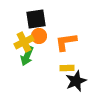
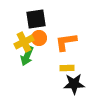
orange circle: moved 2 px down
black star: moved 2 px left, 3 px down; rotated 20 degrees clockwise
